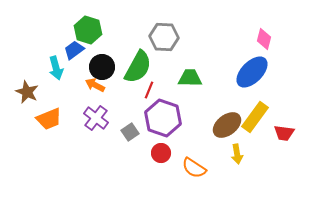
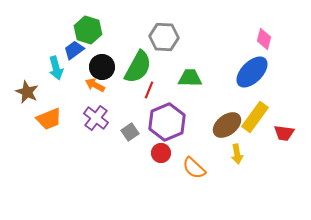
purple hexagon: moved 4 px right, 4 px down; rotated 18 degrees clockwise
orange semicircle: rotated 10 degrees clockwise
